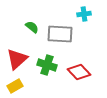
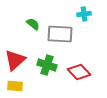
green semicircle: moved 1 px right, 3 px up
red triangle: moved 2 px left, 1 px down
yellow rectangle: rotated 35 degrees clockwise
